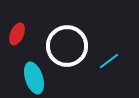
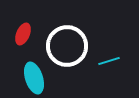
red ellipse: moved 6 px right
cyan line: rotated 20 degrees clockwise
